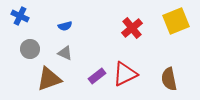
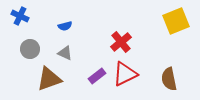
red cross: moved 11 px left, 14 px down
